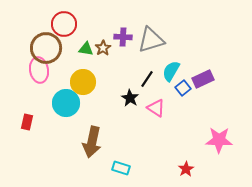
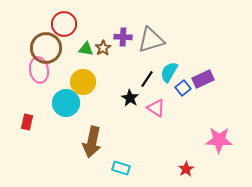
cyan semicircle: moved 2 px left, 1 px down
